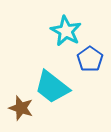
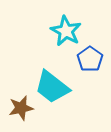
brown star: rotated 30 degrees counterclockwise
